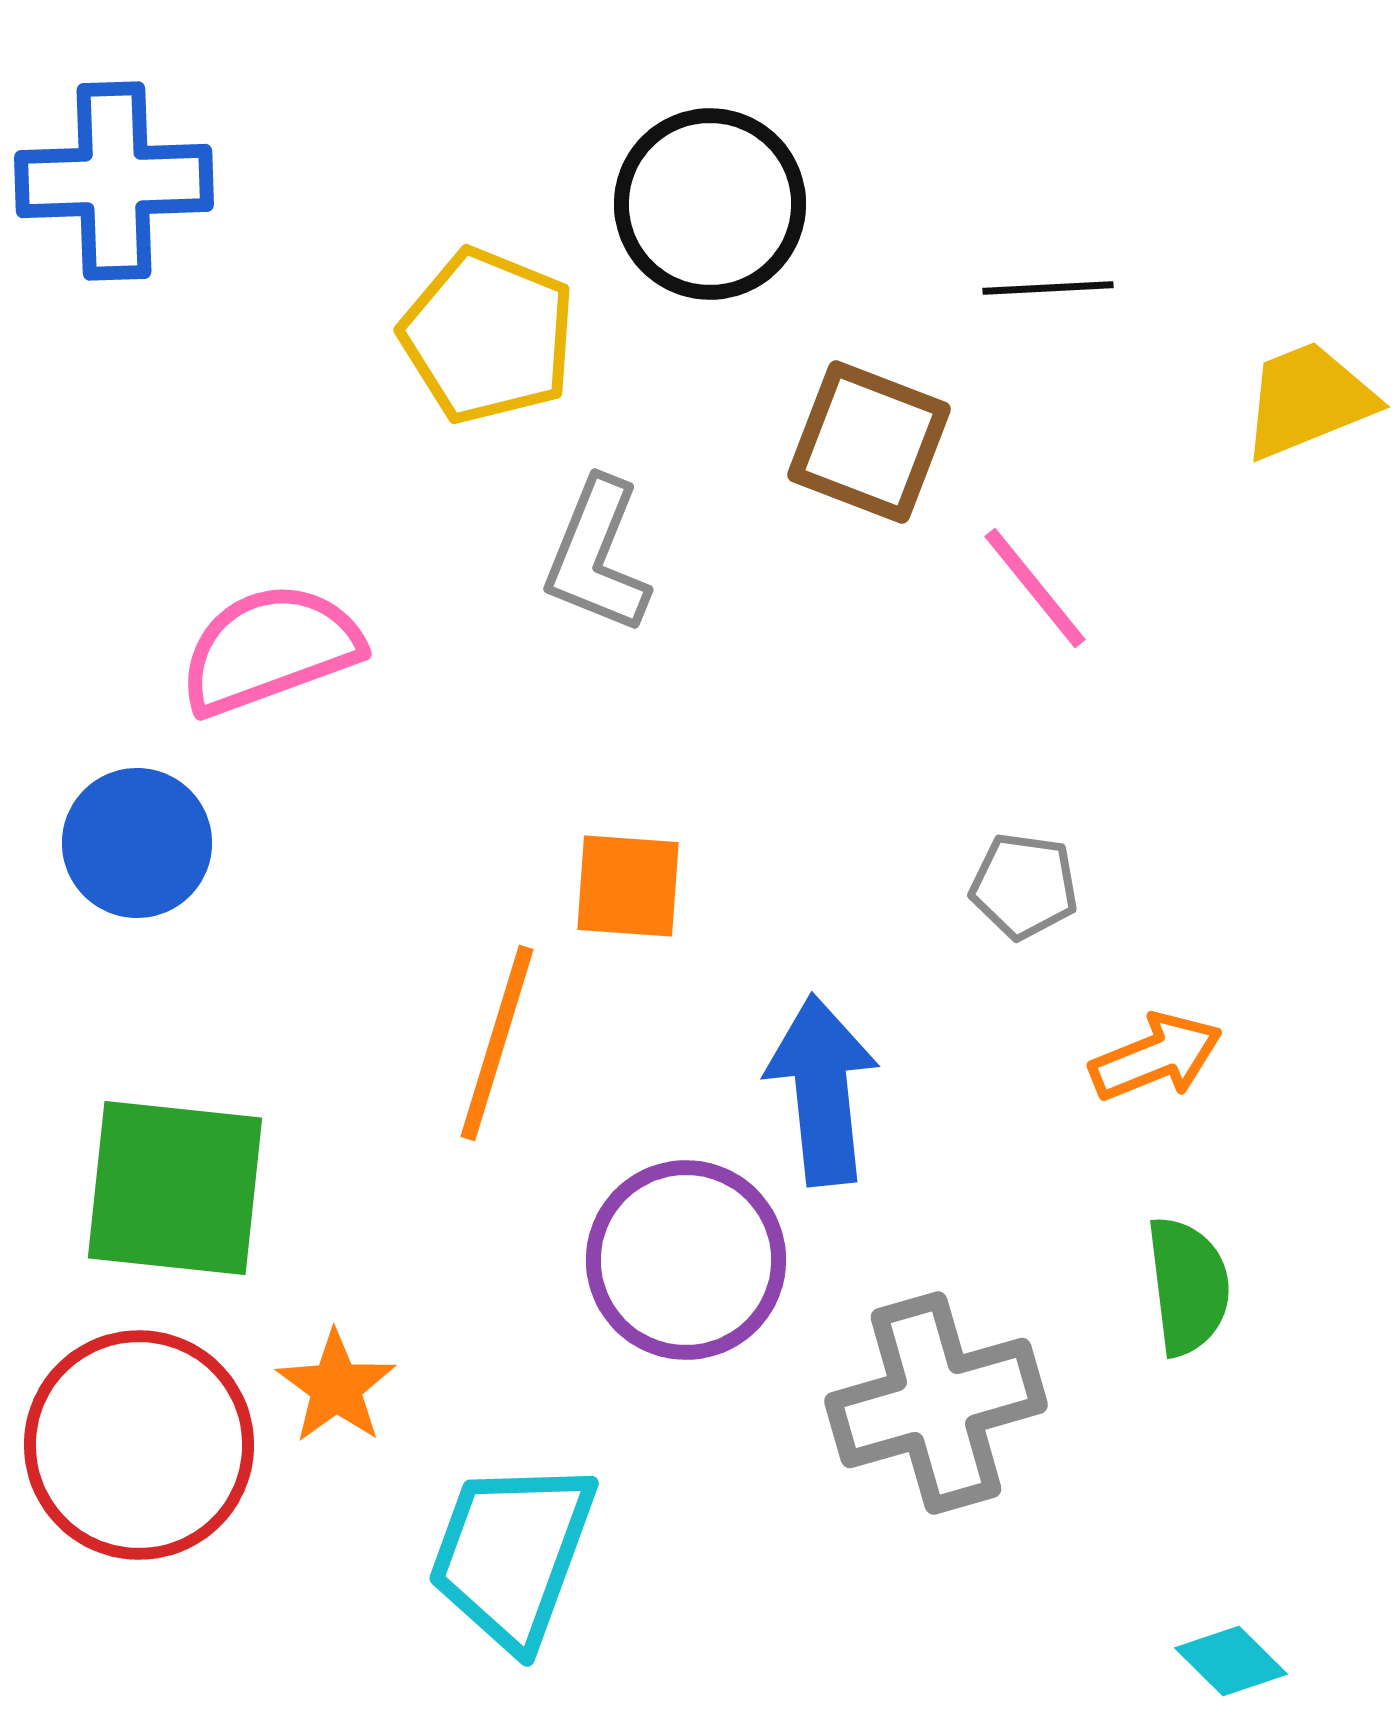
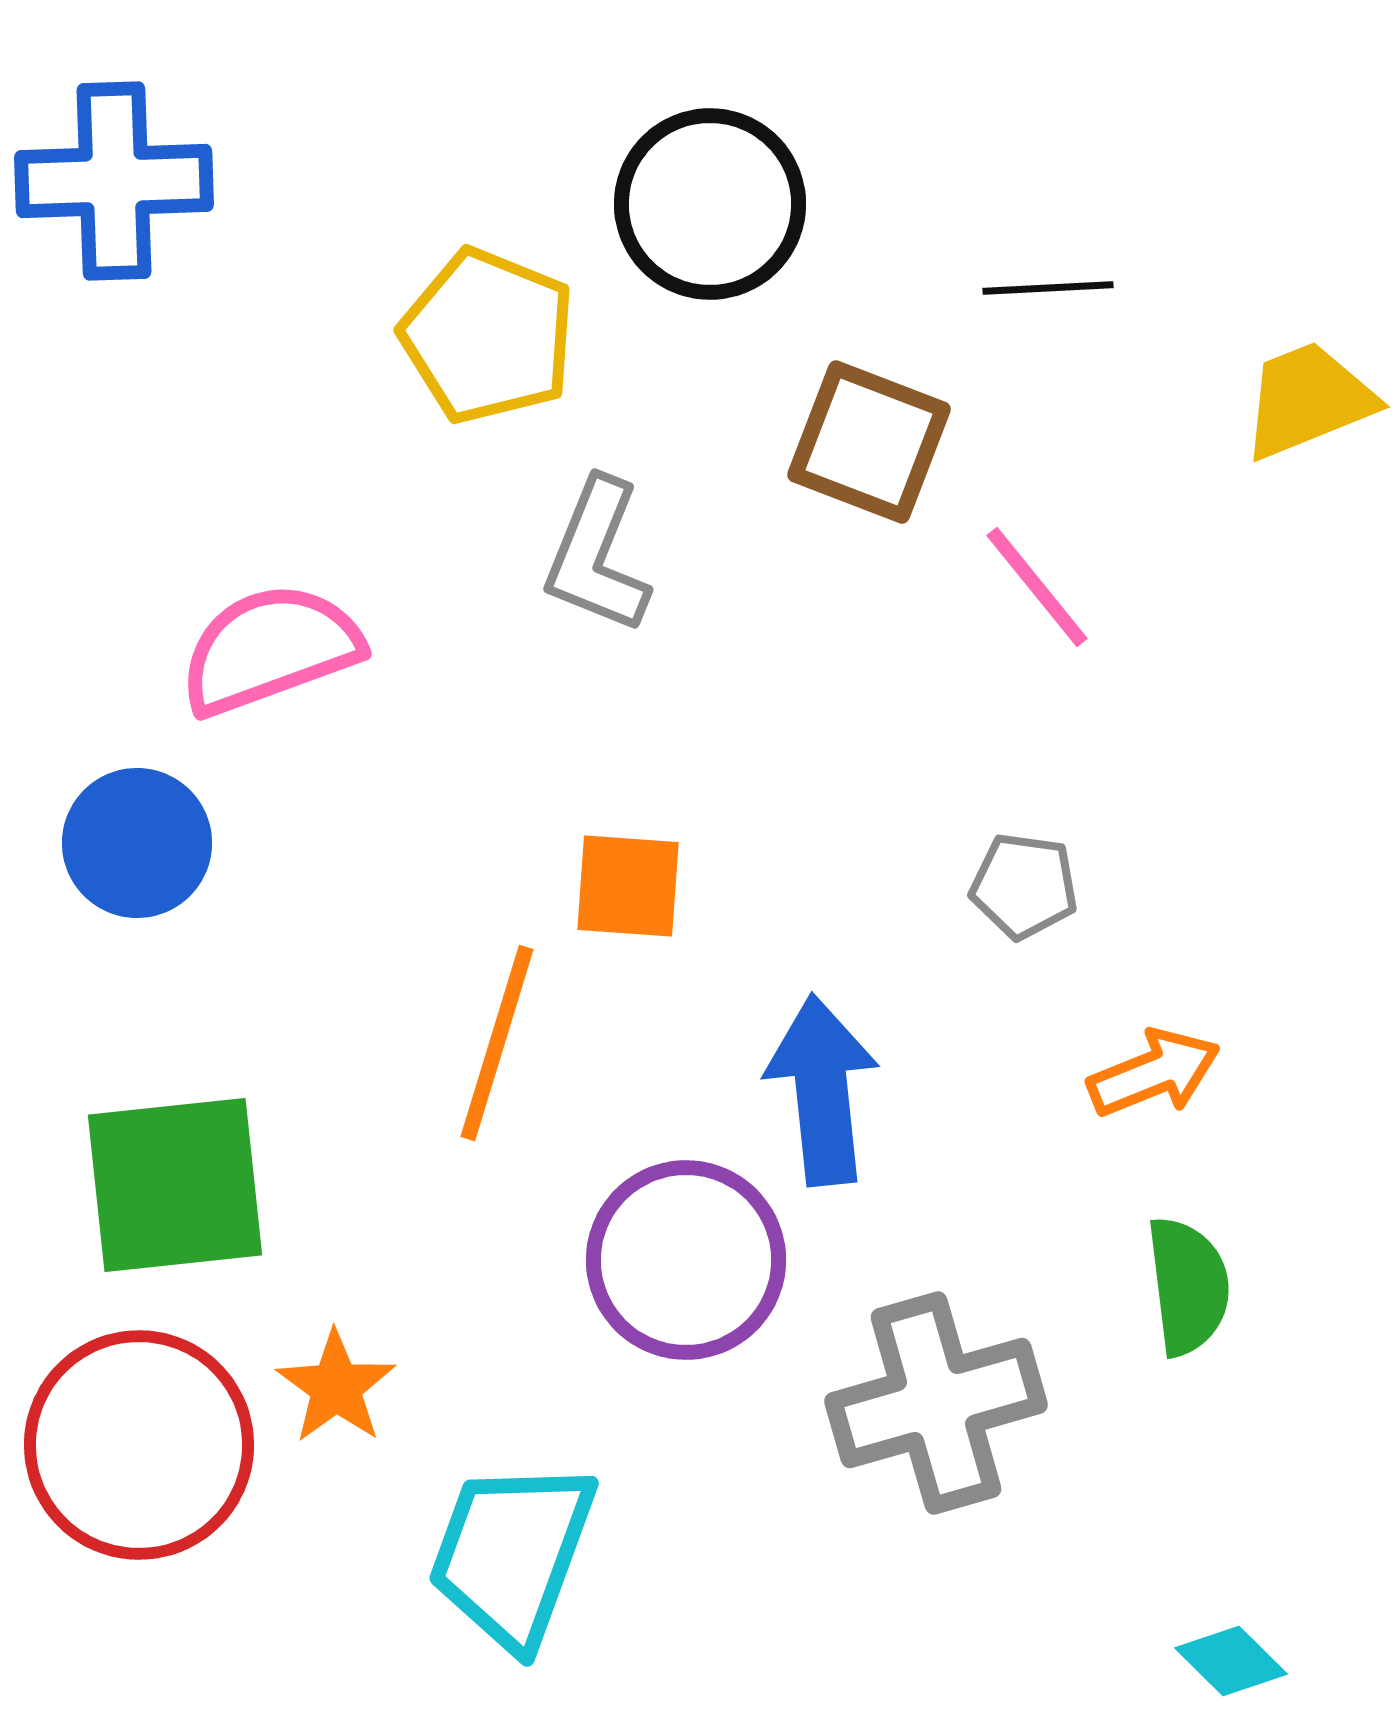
pink line: moved 2 px right, 1 px up
orange arrow: moved 2 px left, 16 px down
green square: moved 3 px up; rotated 12 degrees counterclockwise
